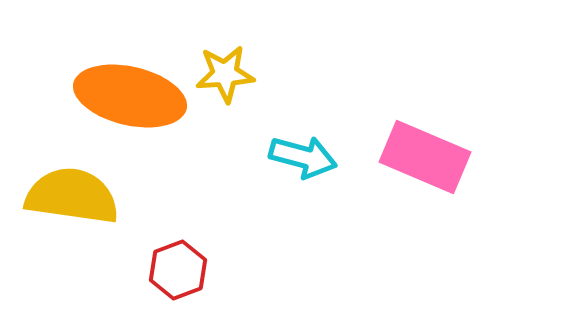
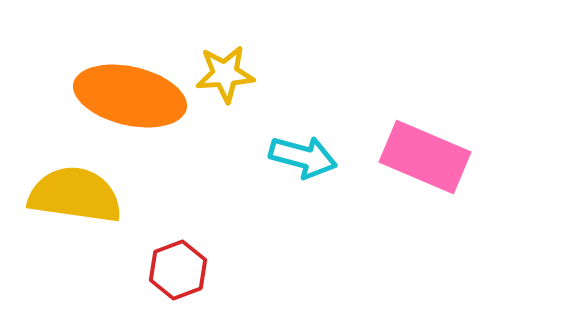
yellow semicircle: moved 3 px right, 1 px up
